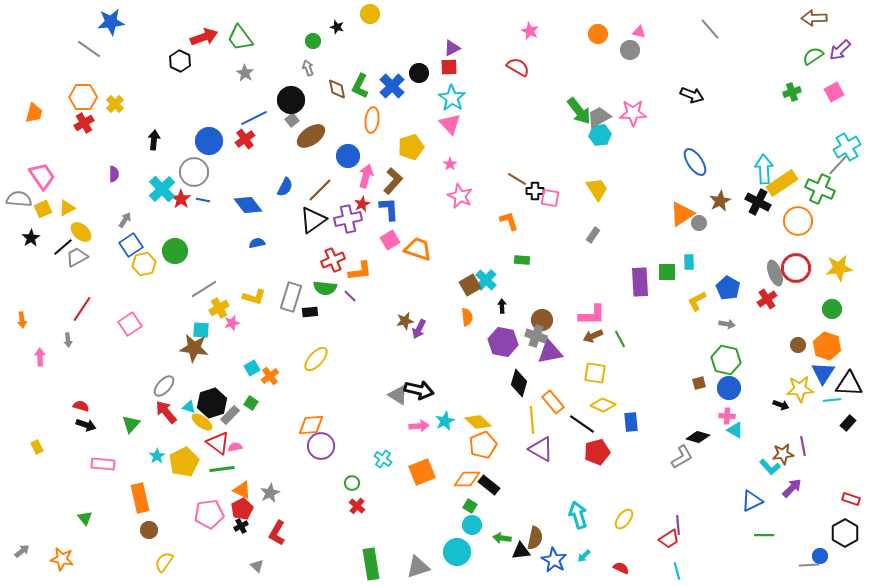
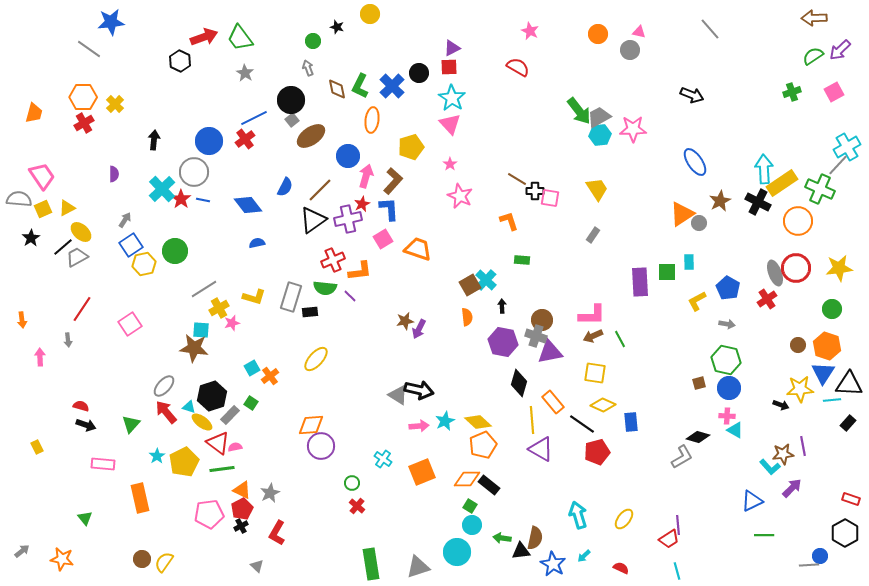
pink star at (633, 113): moved 16 px down
pink square at (390, 240): moved 7 px left, 1 px up
black hexagon at (212, 403): moved 7 px up
brown circle at (149, 530): moved 7 px left, 29 px down
blue star at (554, 560): moved 1 px left, 4 px down
